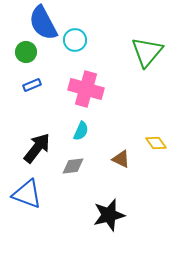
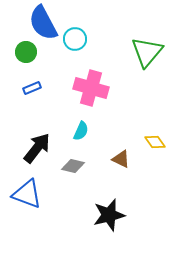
cyan circle: moved 1 px up
blue rectangle: moved 3 px down
pink cross: moved 5 px right, 1 px up
yellow diamond: moved 1 px left, 1 px up
gray diamond: rotated 20 degrees clockwise
